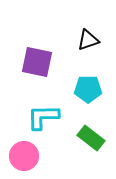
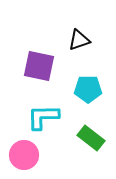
black triangle: moved 9 px left
purple square: moved 2 px right, 4 px down
pink circle: moved 1 px up
